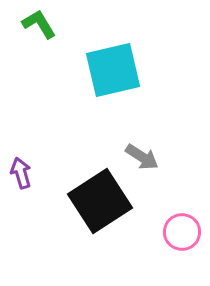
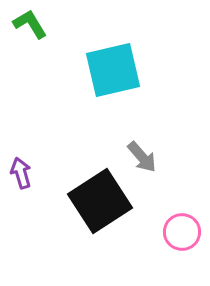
green L-shape: moved 9 px left
gray arrow: rotated 16 degrees clockwise
